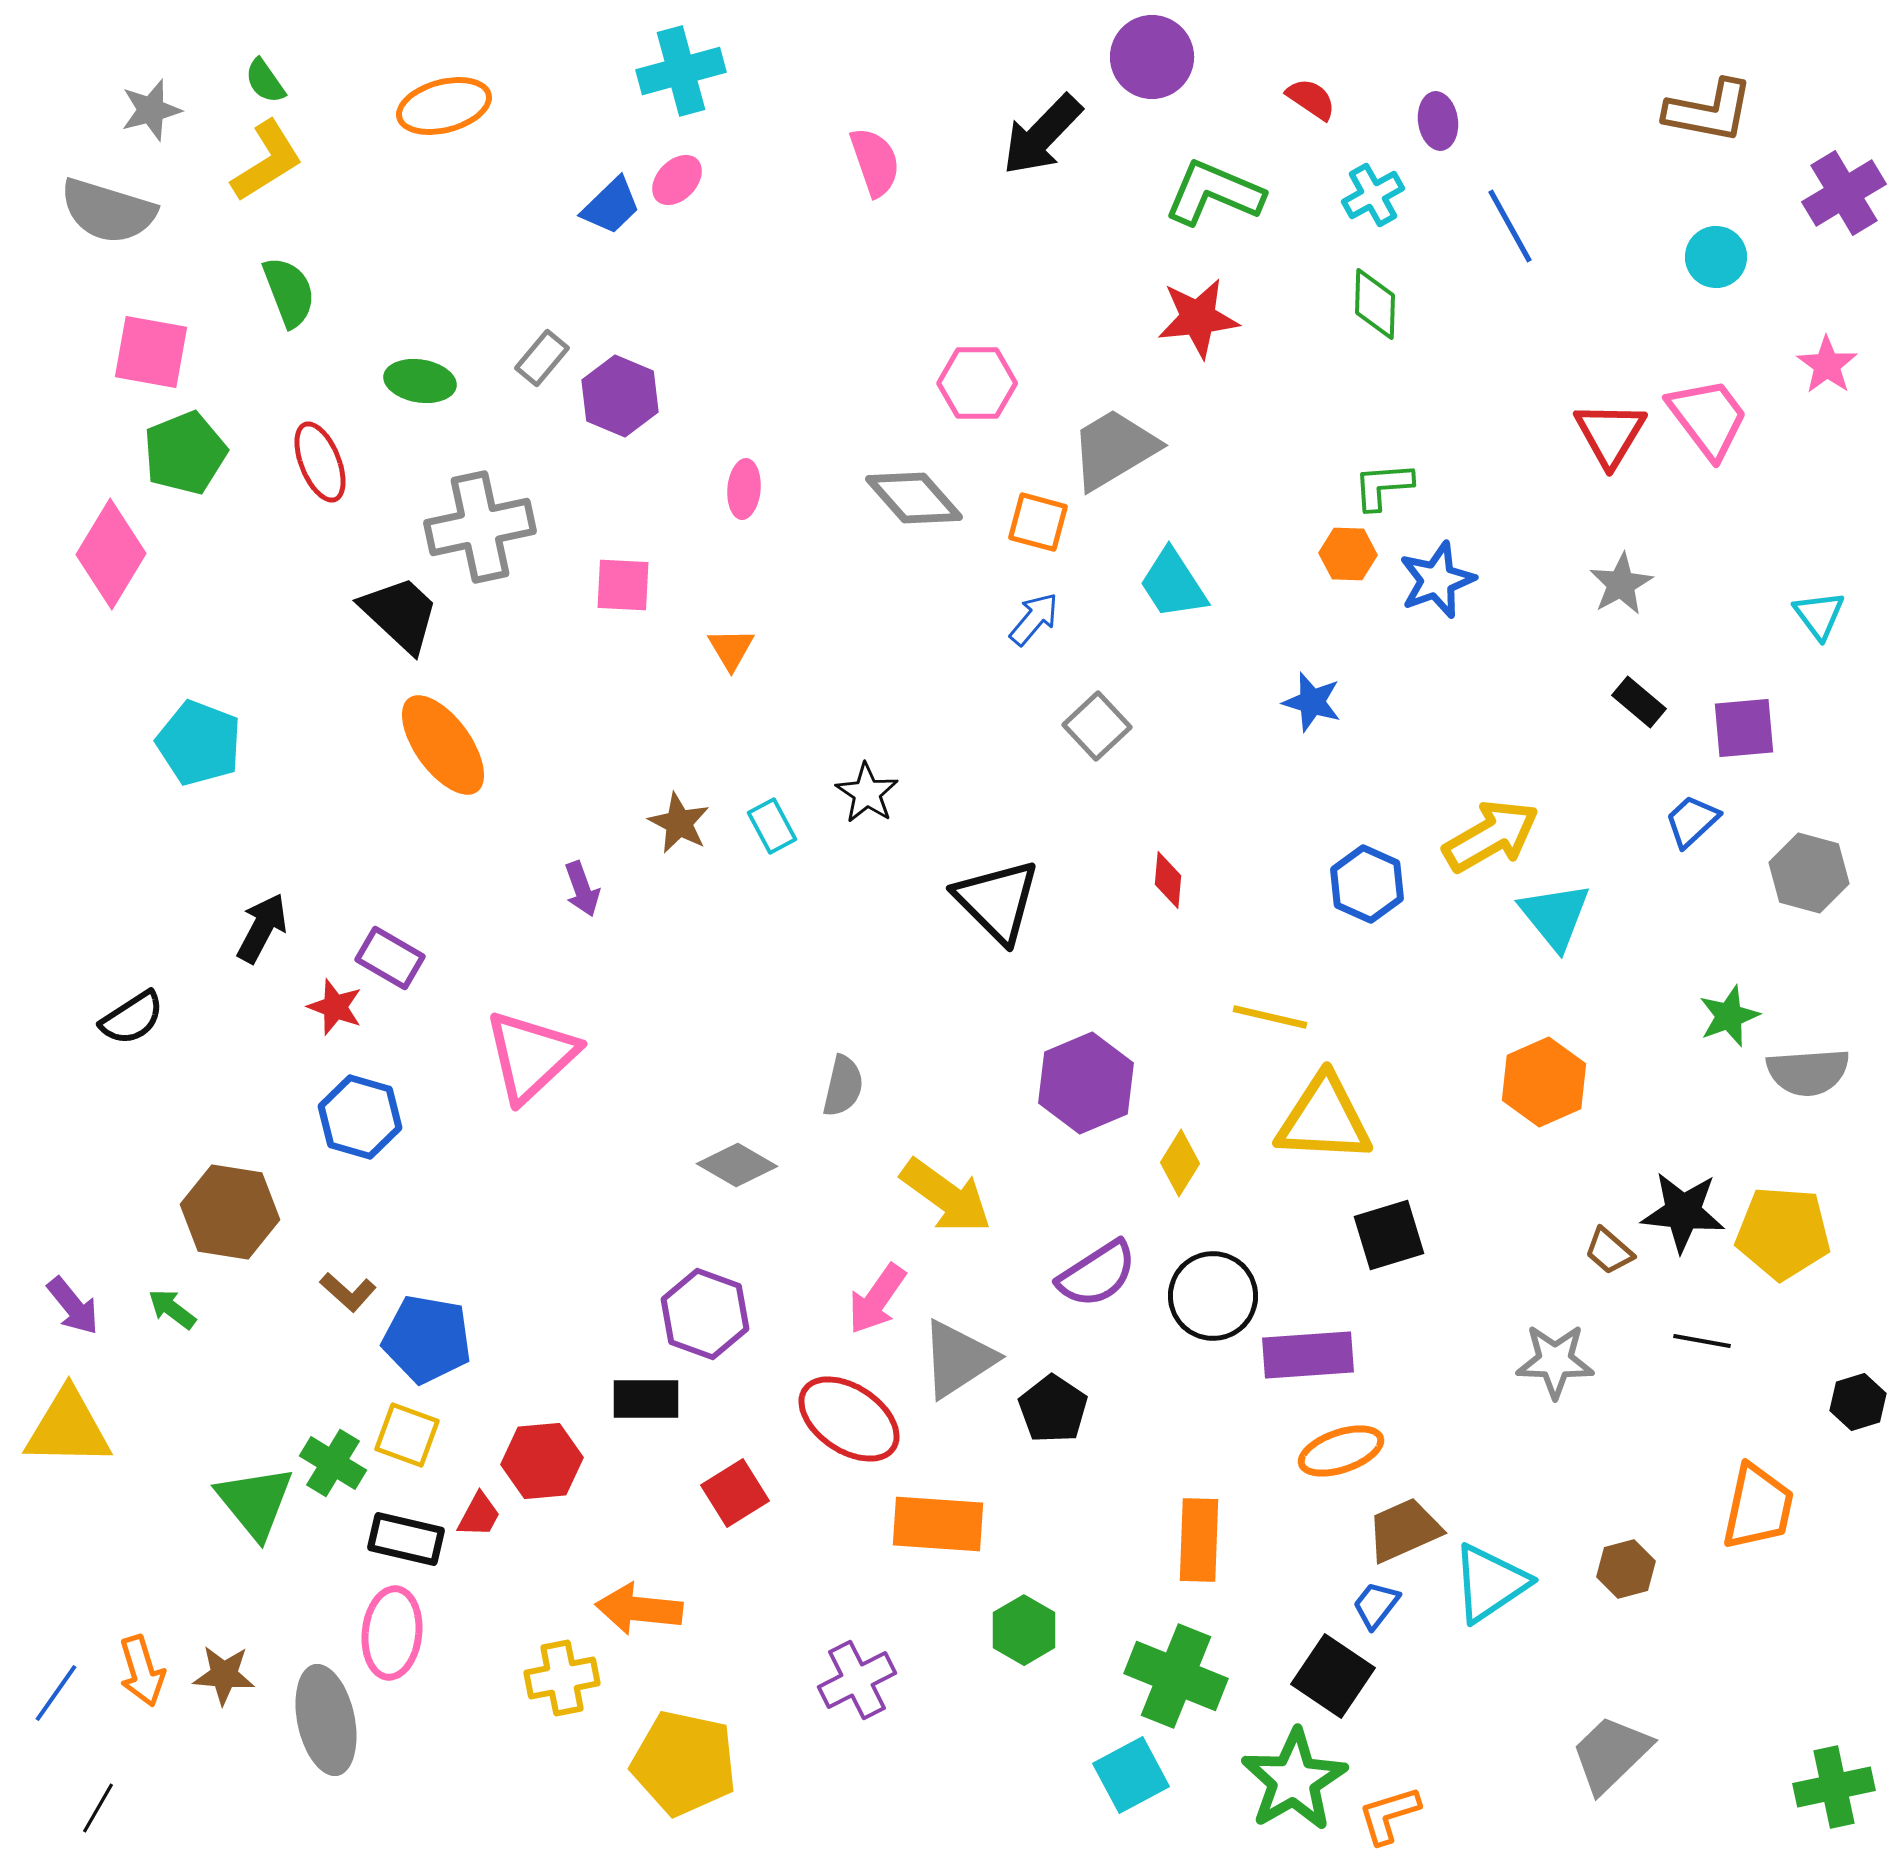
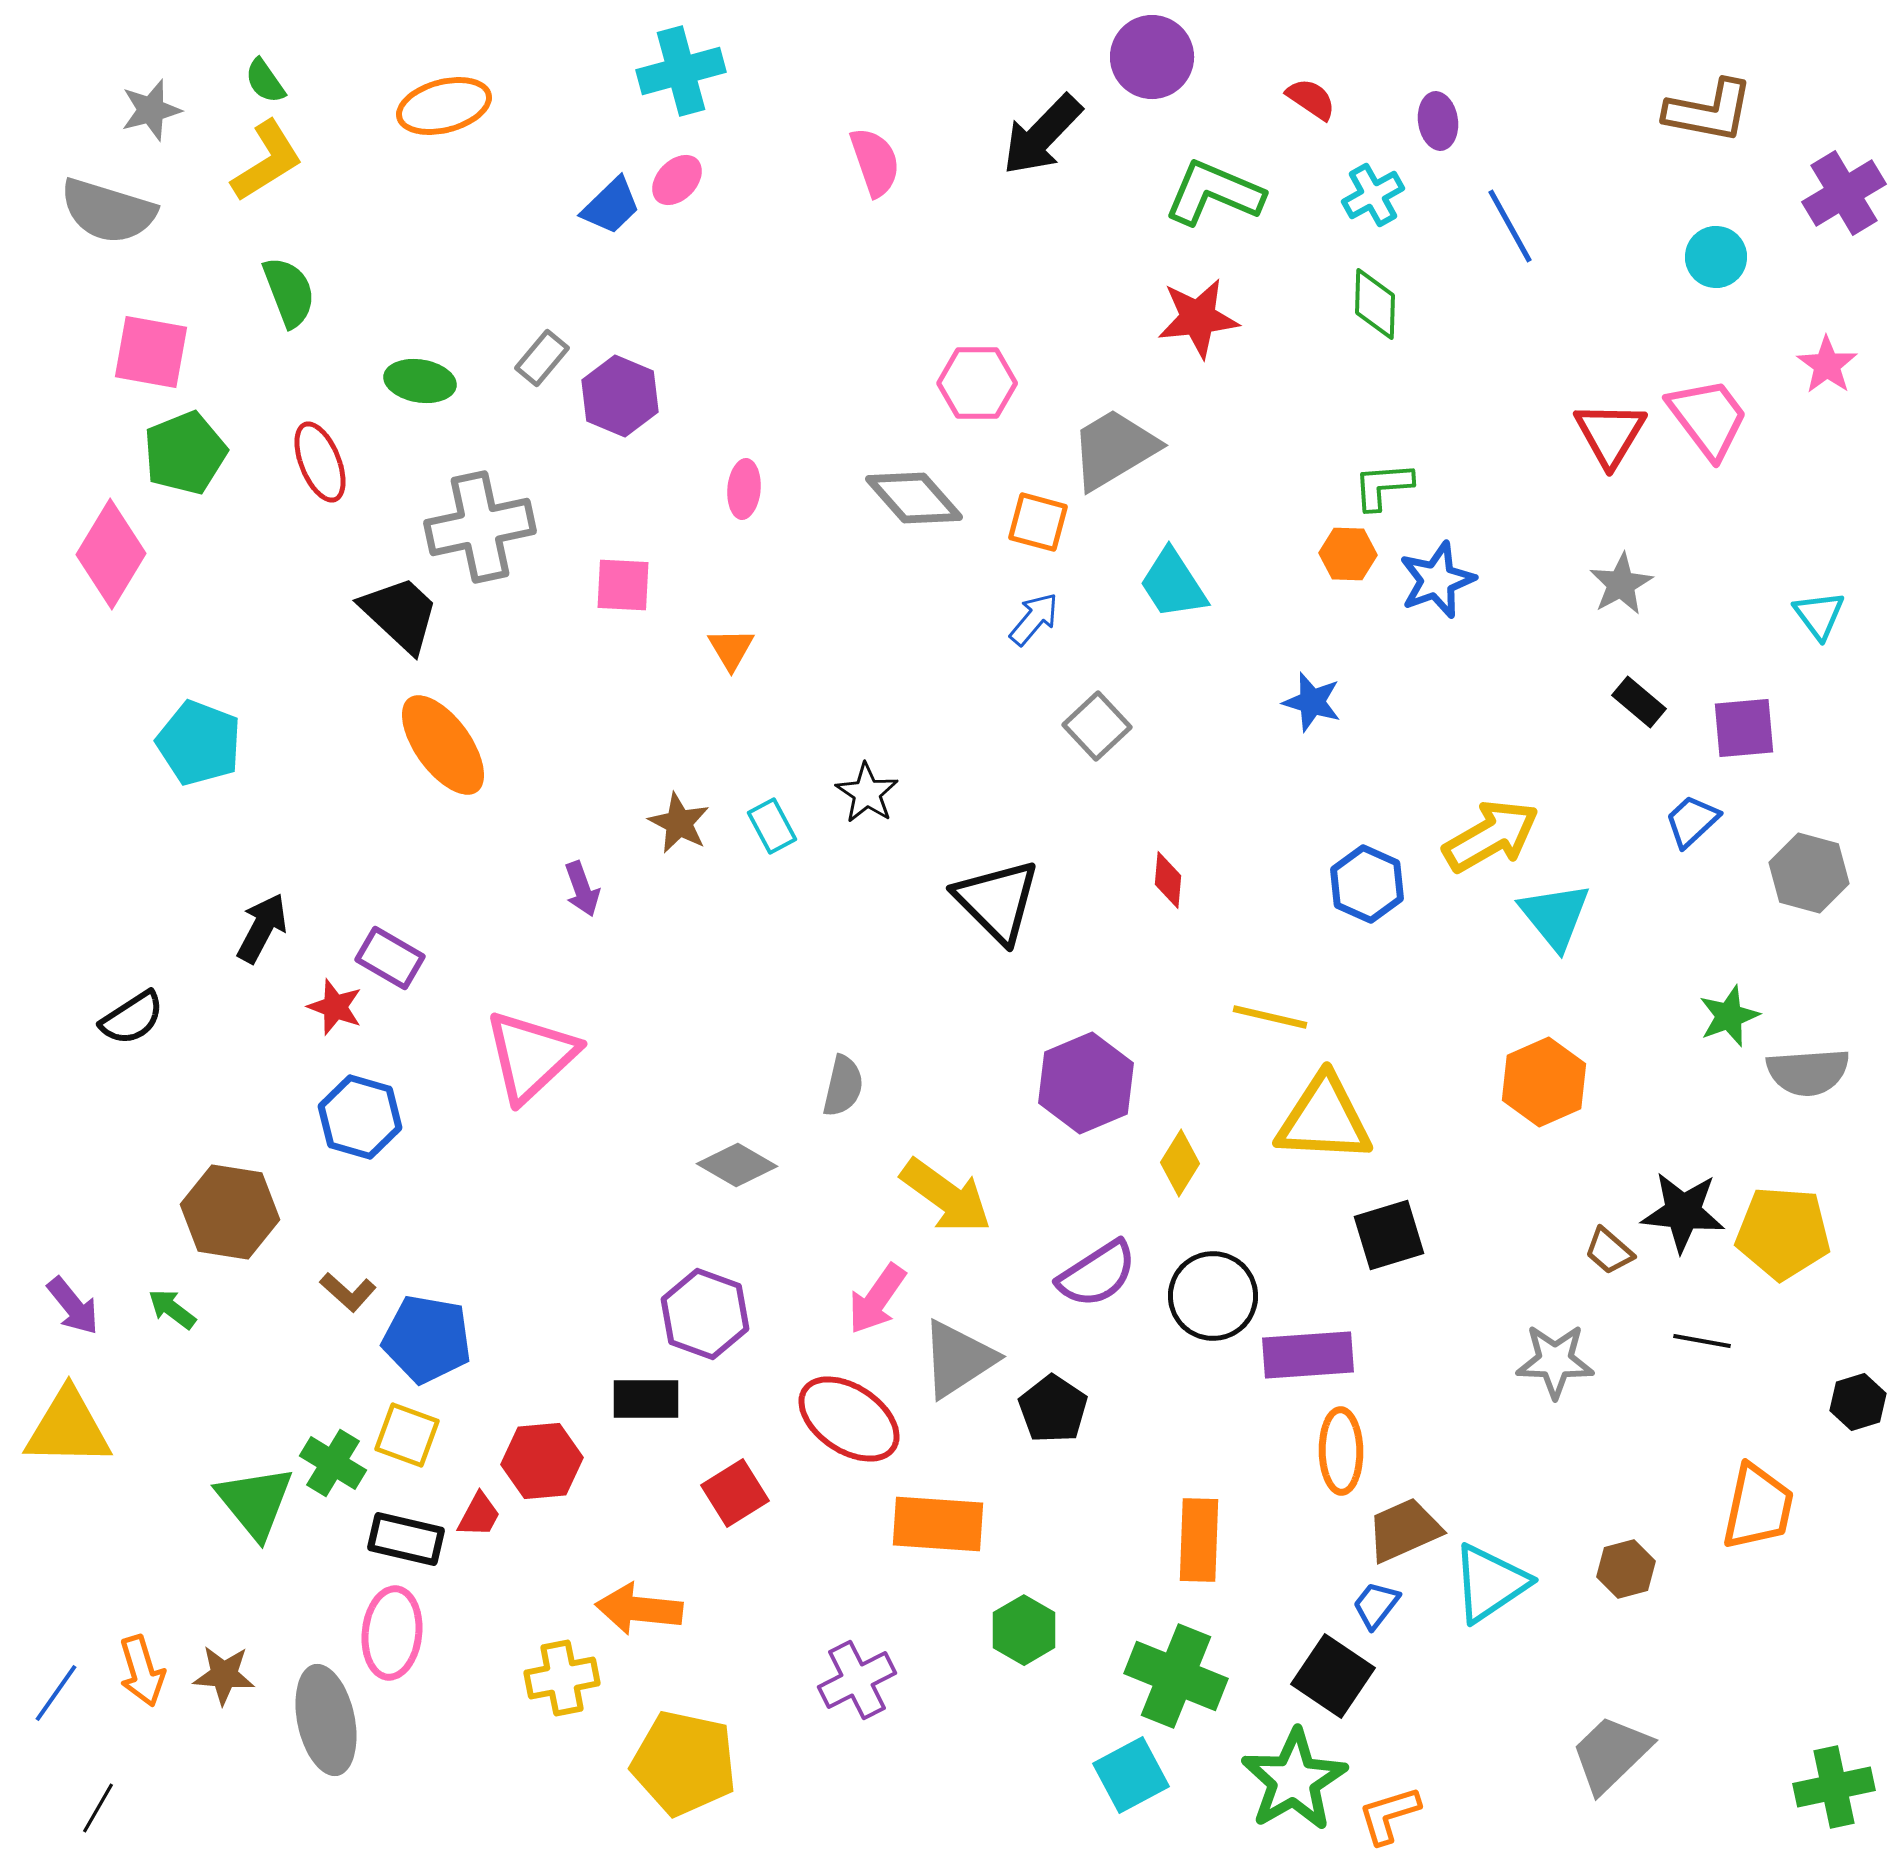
orange ellipse at (1341, 1451): rotated 72 degrees counterclockwise
